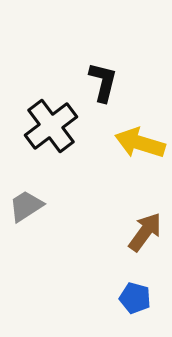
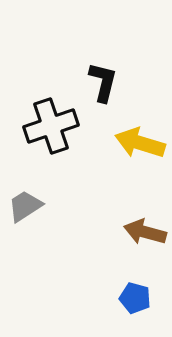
black cross: rotated 18 degrees clockwise
gray trapezoid: moved 1 px left
brown arrow: rotated 111 degrees counterclockwise
